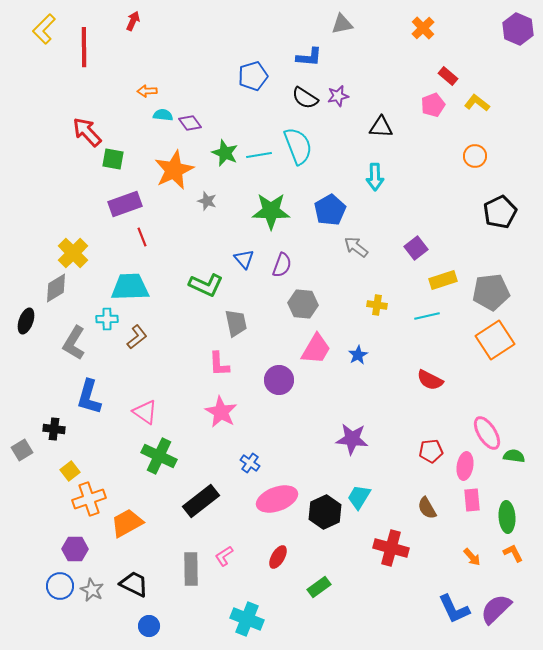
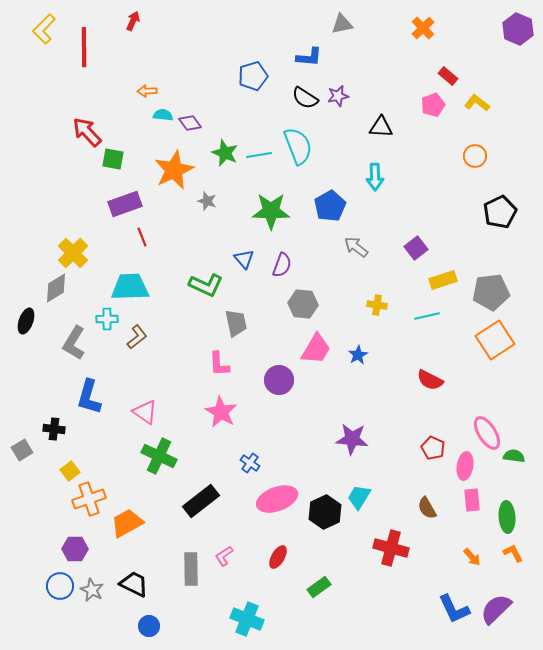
blue pentagon at (330, 210): moved 4 px up
red pentagon at (431, 451): moved 2 px right, 3 px up; rotated 30 degrees clockwise
